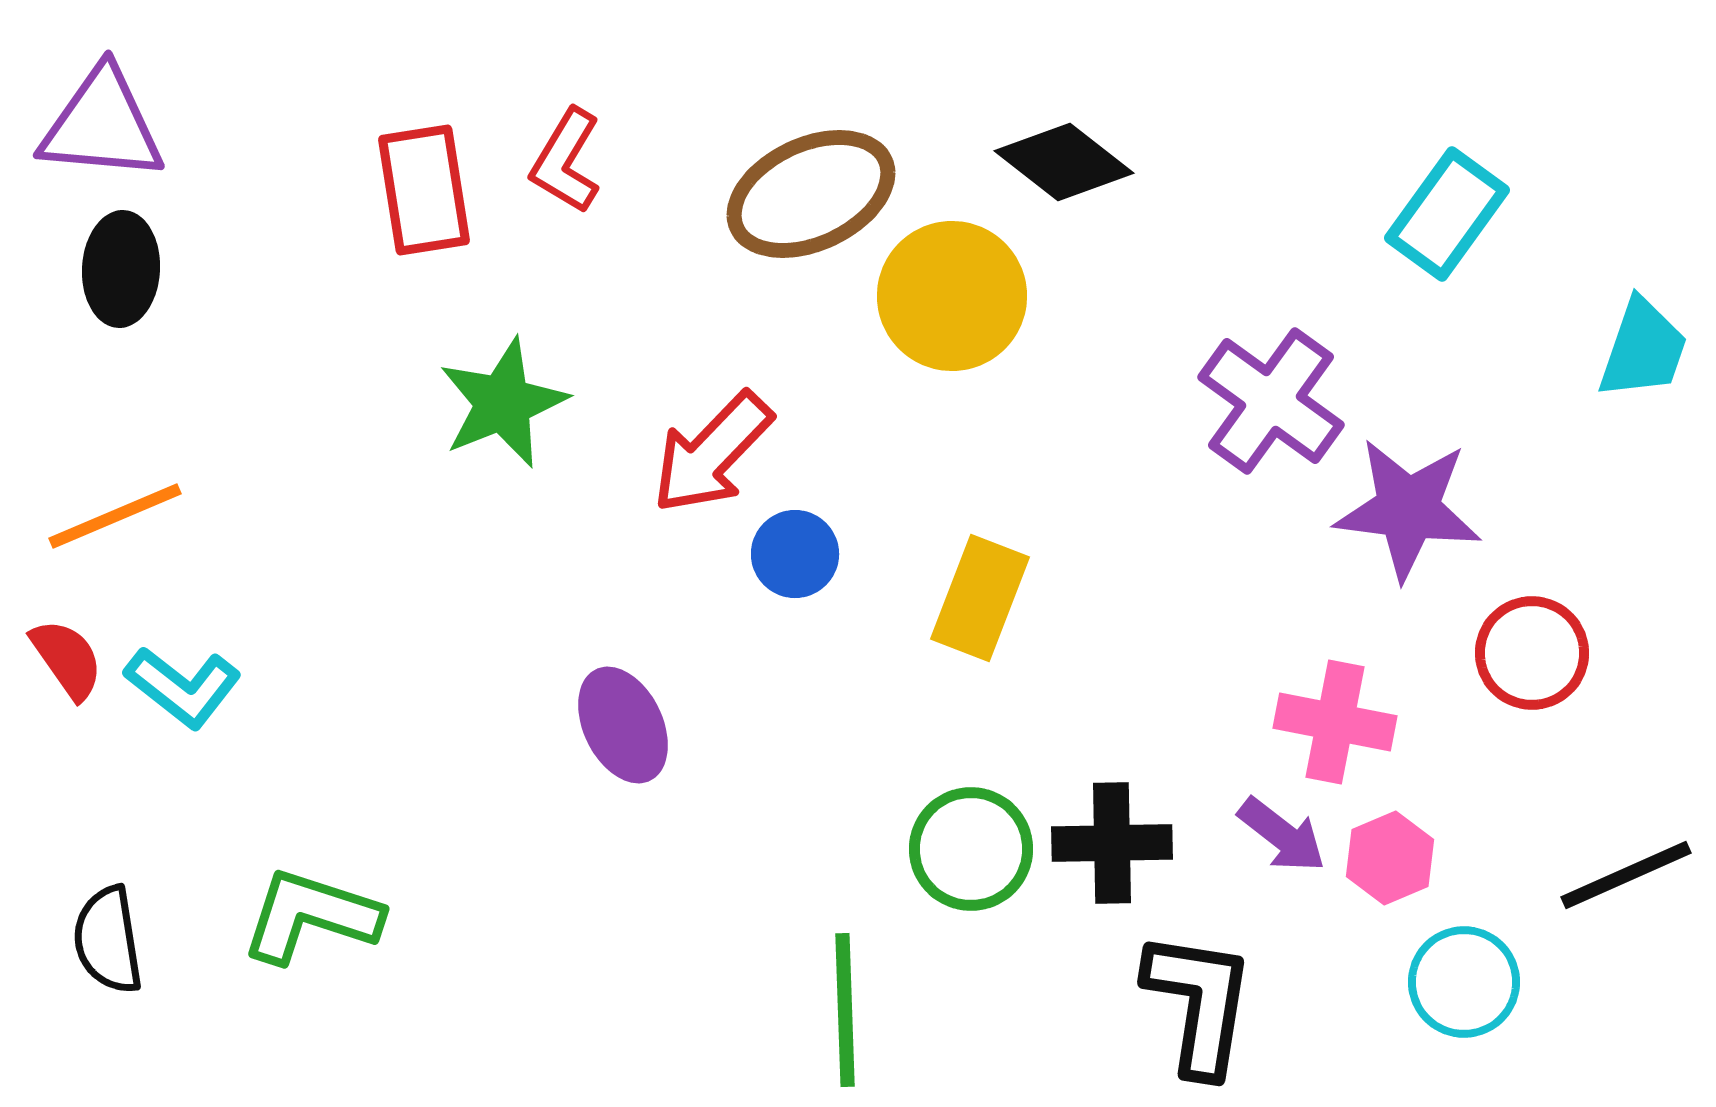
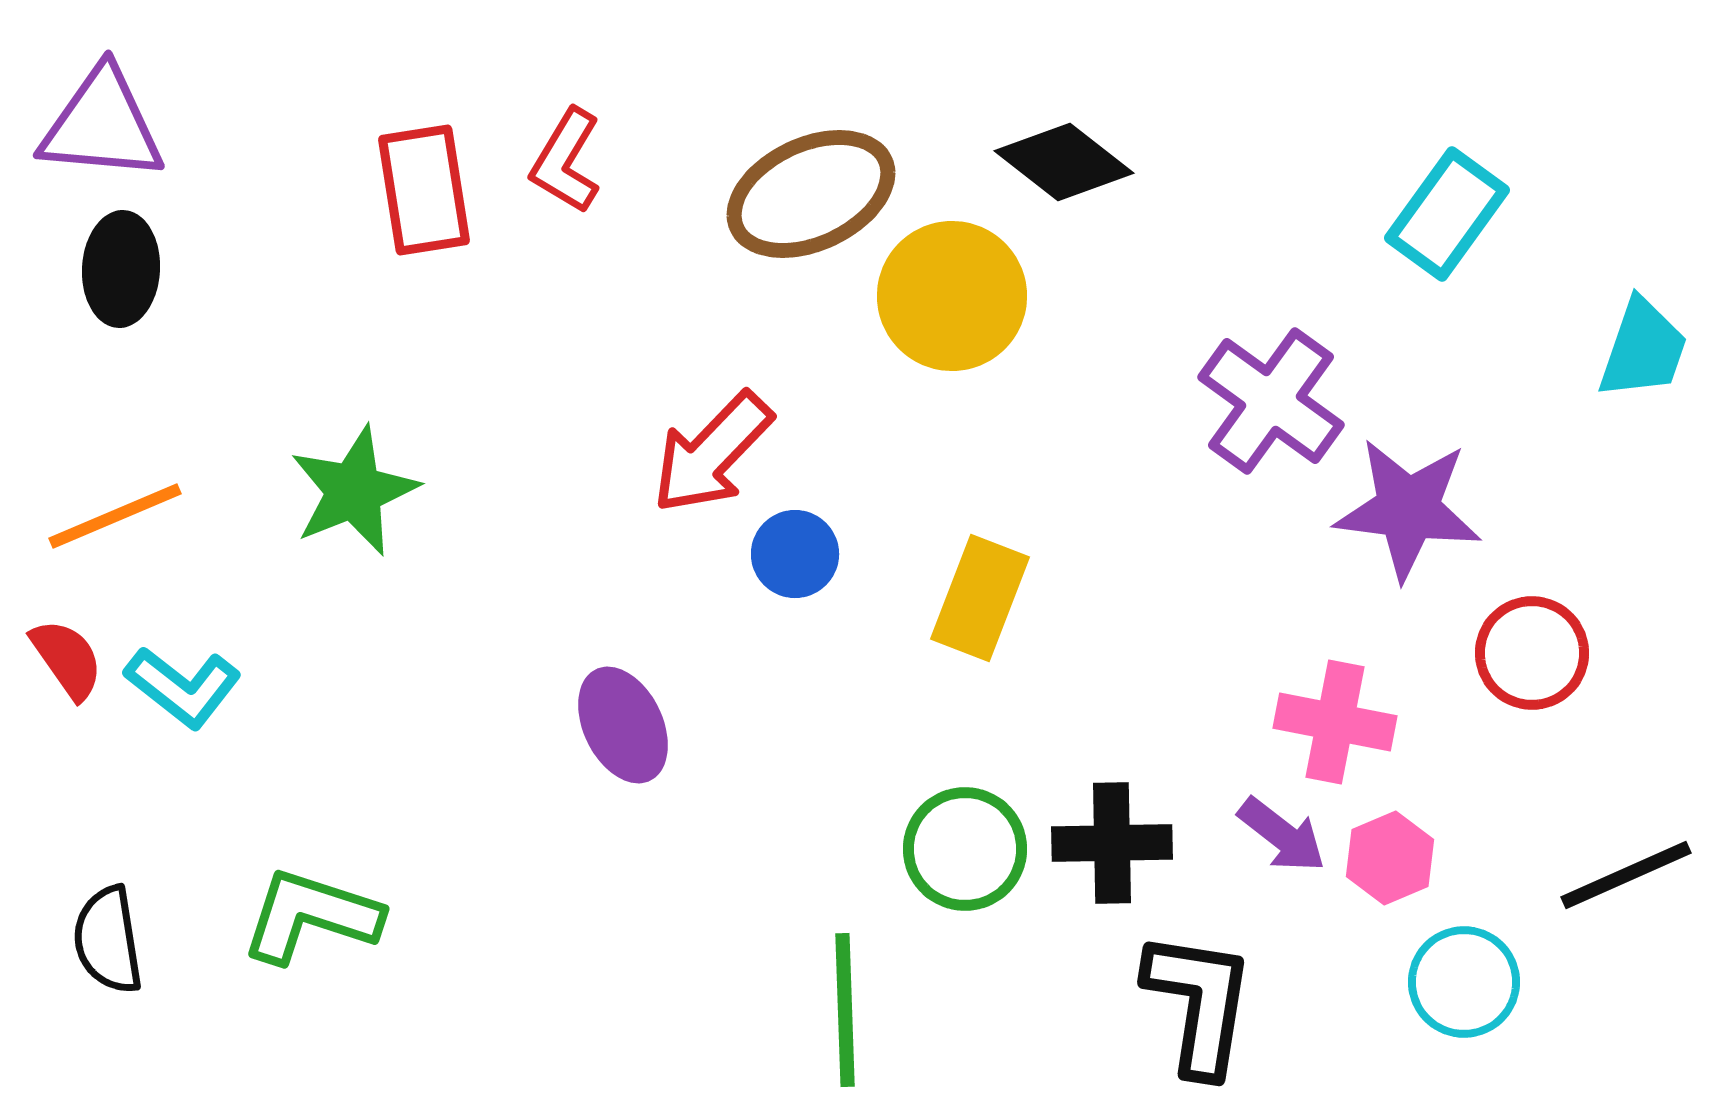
green star: moved 149 px left, 88 px down
green circle: moved 6 px left
